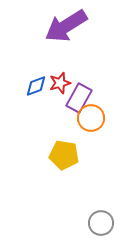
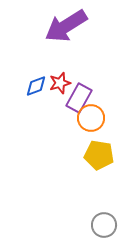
yellow pentagon: moved 35 px right
gray circle: moved 3 px right, 2 px down
